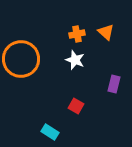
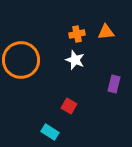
orange triangle: rotated 48 degrees counterclockwise
orange circle: moved 1 px down
red square: moved 7 px left
